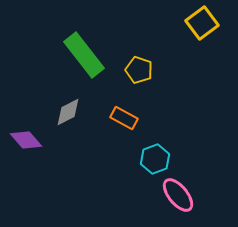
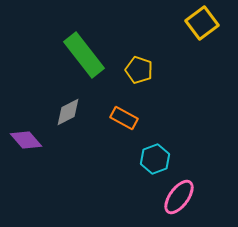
pink ellipse: moved 1 px right, 2 px down; rotated 75 degrees clockwise
